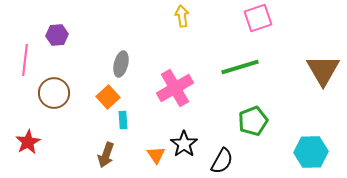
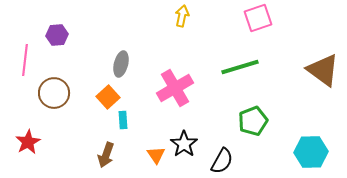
yellow arrow: rotated 20 degrees clockwise
brown triangle: rotated 24 degrees counterclockwise
